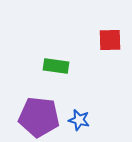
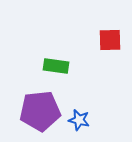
purple pentagon: moved 1 px right, 6 px up; rotated 12 degrees counterclockwise
